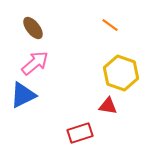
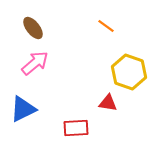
orange line: moved 4 px left, 1 px down
yellow hexagon: moved 8 px right, 1 px up
blue triangle: moved 14 px down
red triangle: moved 3 px up
red rectangle: moved 4 px left, 5 px up; rotated 15 degrees clockwise
